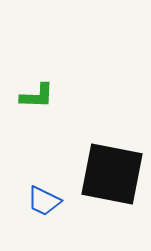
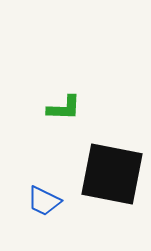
green L-shape: moved 27 px right, 12 px down
